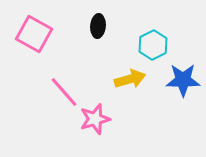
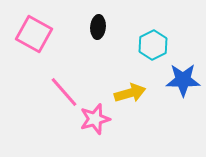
black ellipse: moved 1 px down
yellow arrow: moved 14 px down
